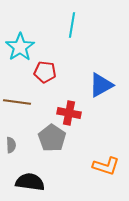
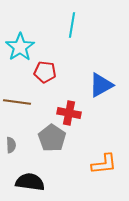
orange L-shape: moved 2 px left, 2 px up; rotated 24 degrees counterclockwise
